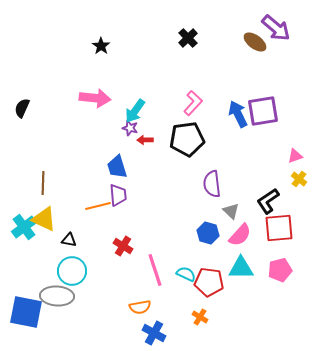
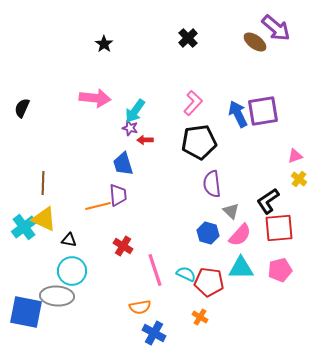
black star: moved 3 px right, 2 px up
black pentagon: moved 12 px right, 3 px down
blue trapezoid: moved 6 px right, 3 px up
